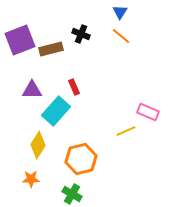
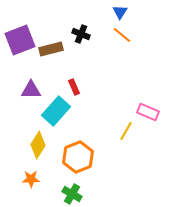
orange line: moved 1 px right, 1 px up
purple triangle: moved 1 px left
yellow line: rotated 36 degrees counterclockwise
orange hexagon: moved 3 px left, 2 px up; rotated 8 degrees counterclockwise
